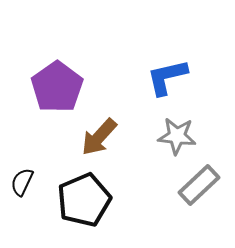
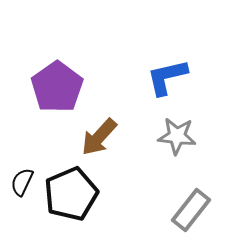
gray rectangle: moved 8 px left, 25 px down; rotated 9 degrees counterclockwise
black pentagon: moved 13 px left, 6 px up
